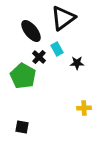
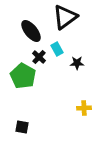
black triangle: moved 2 px right, 1 px up
